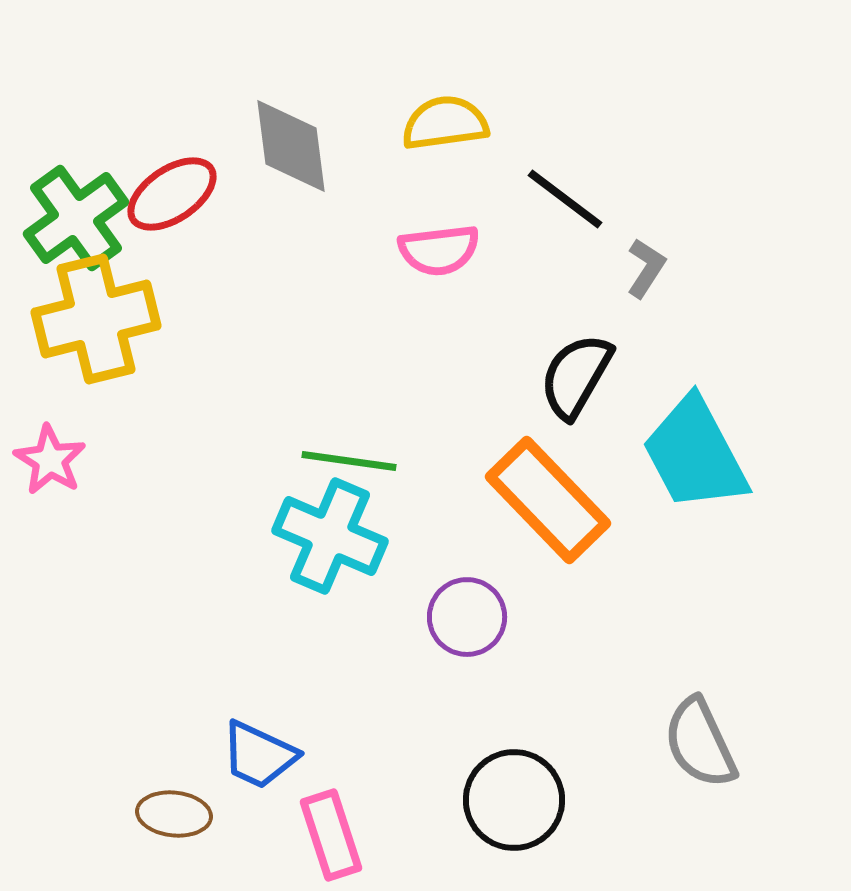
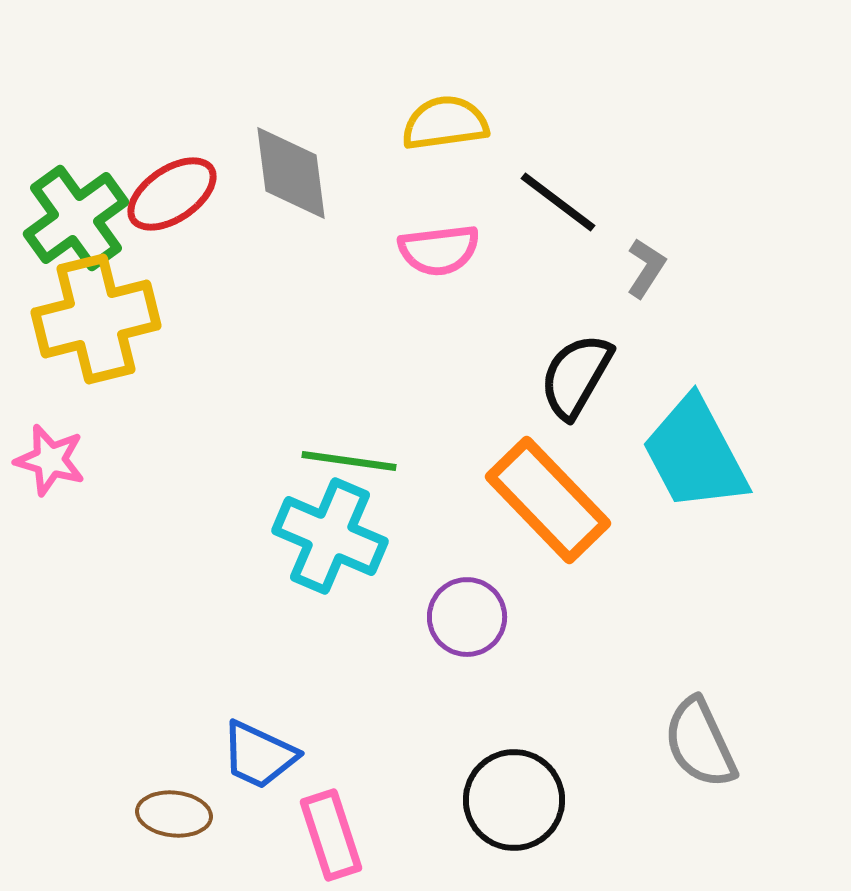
gray diamond: moved 27 px down
black line: moved 7 px left, 3 px down
pink star: rotated 16 degrees counterclockwise
